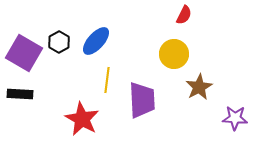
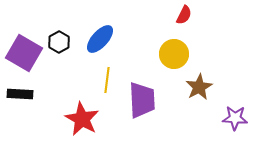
blue ellipse: moved 4 px right, 2 px up
